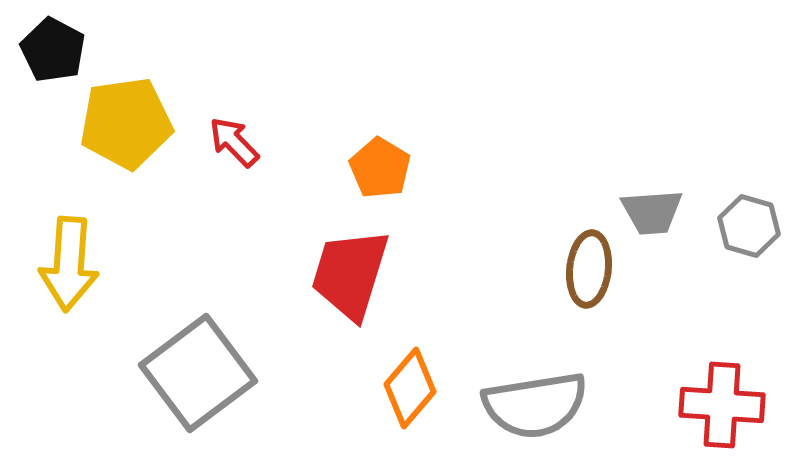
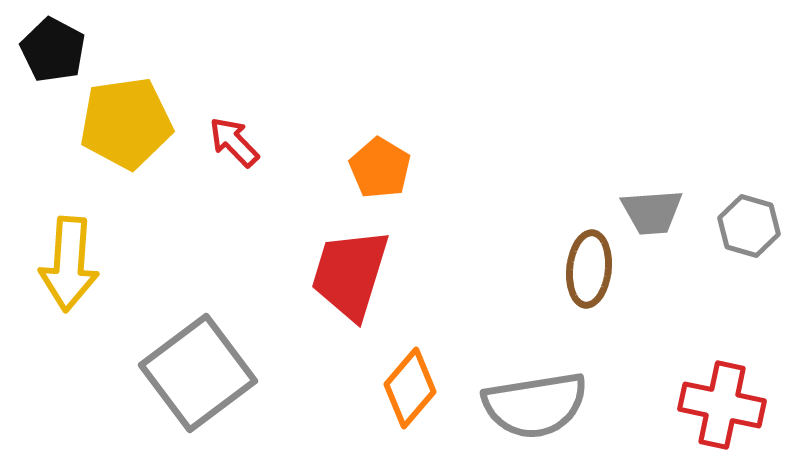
red cross: rotated 8 degrees clockwise
